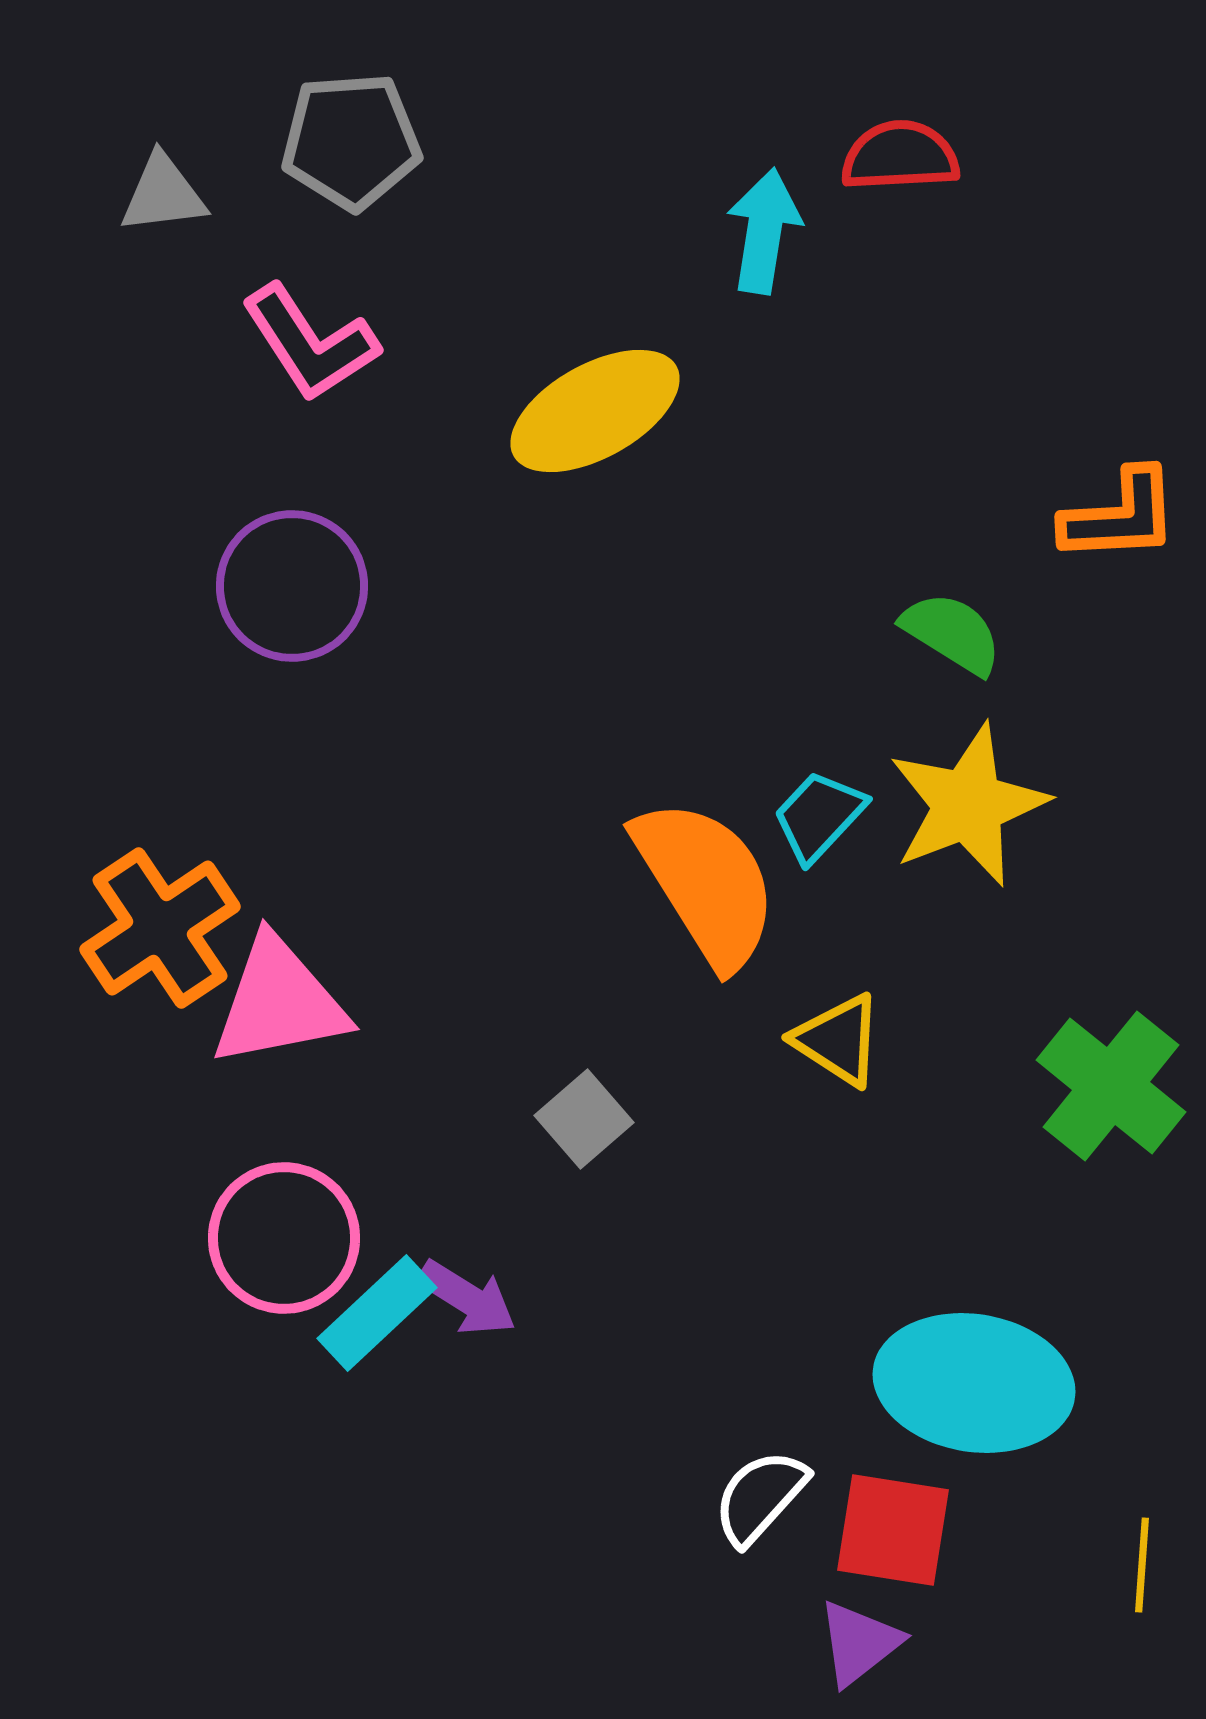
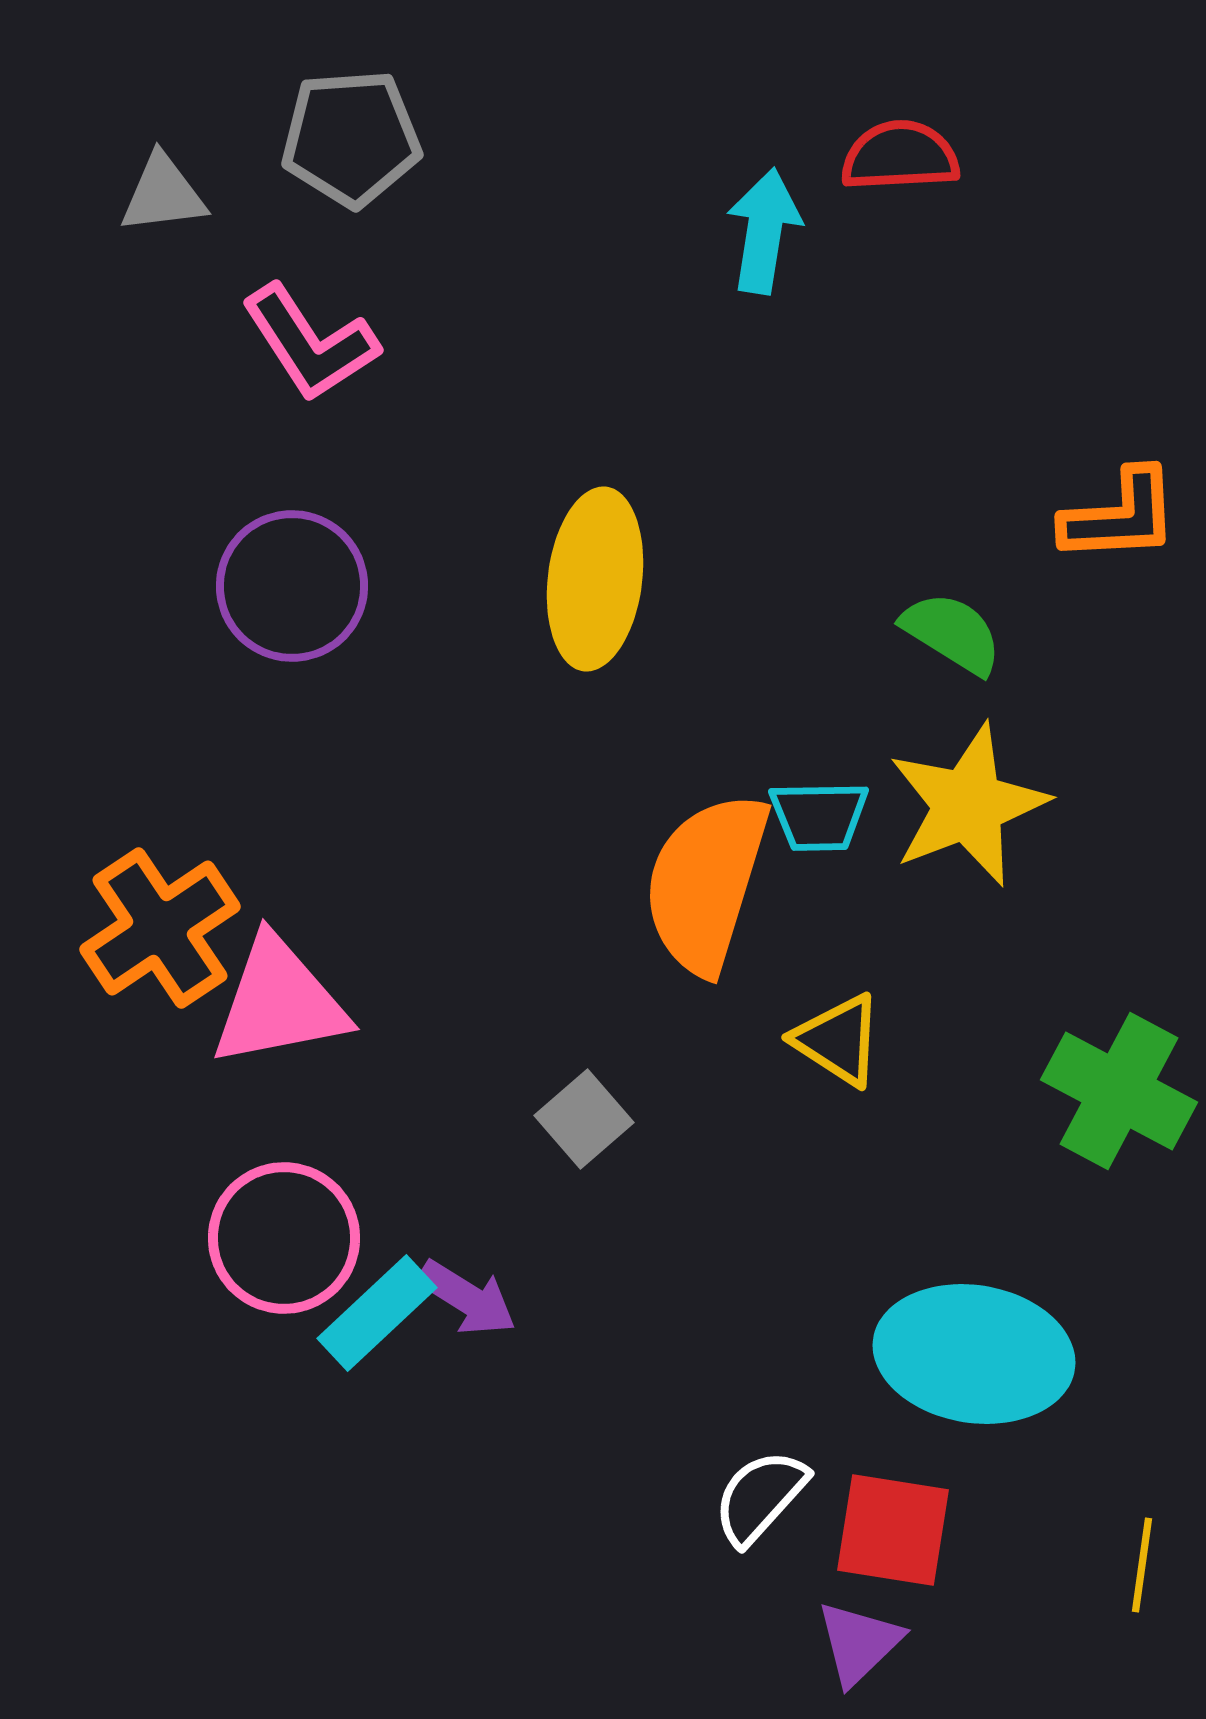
gray pentagon: moved 3 px up
yellow ellipse: moved 168 px down; rotated 54 degrees counterclockwise
cyan trapezoid: rotated 134 degrees counterclockwise
orange semicircle: rotated 131 degrees counterclockwise
green cross: moved 8 px right, 5 px down; rotated 11 degrees counterclockwise
cyan ellipse: moved 29 px up
yellow line: rotated 4 degrees clockwise
purple triangle: rotated 6 degrees counterclockwise
